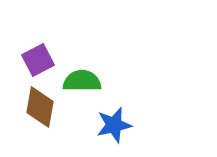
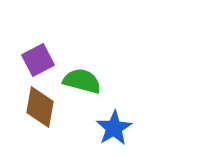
green semicircle: rotated 15 degrees clockwise
blue star: moved 3 px down; rotated 18 degrees counterclockwise
